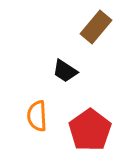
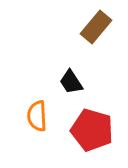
black trapezoid: moved 6 px right, 11 px down; rotated 24 degrees clockwise
red pentagon: moved 2 px right; rotated 21 degrees counterclockwise
